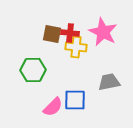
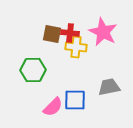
gray trapezoid: moved 5 px down
